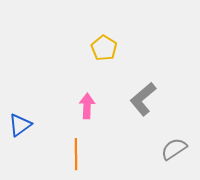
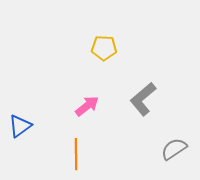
yellow pentagon: rotated 30 degrees counterclockwise
pink arrow: rotated 50 degrees clockwise
blue triangle: moved 1 px down
